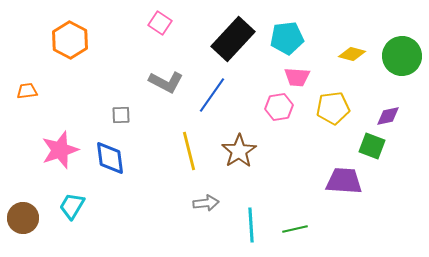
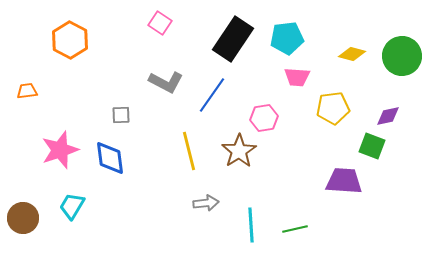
black rectangle: rotated 9 degrees counterclockwise
pink hexagon: moved 15 px left, 11 px down
